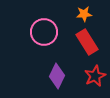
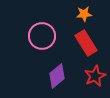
pink circle: moved 2 px left, 4 px down
red rectangle: moved 1 px left, 1 px down
purple diamond: rotated 25 degrees clockwise
